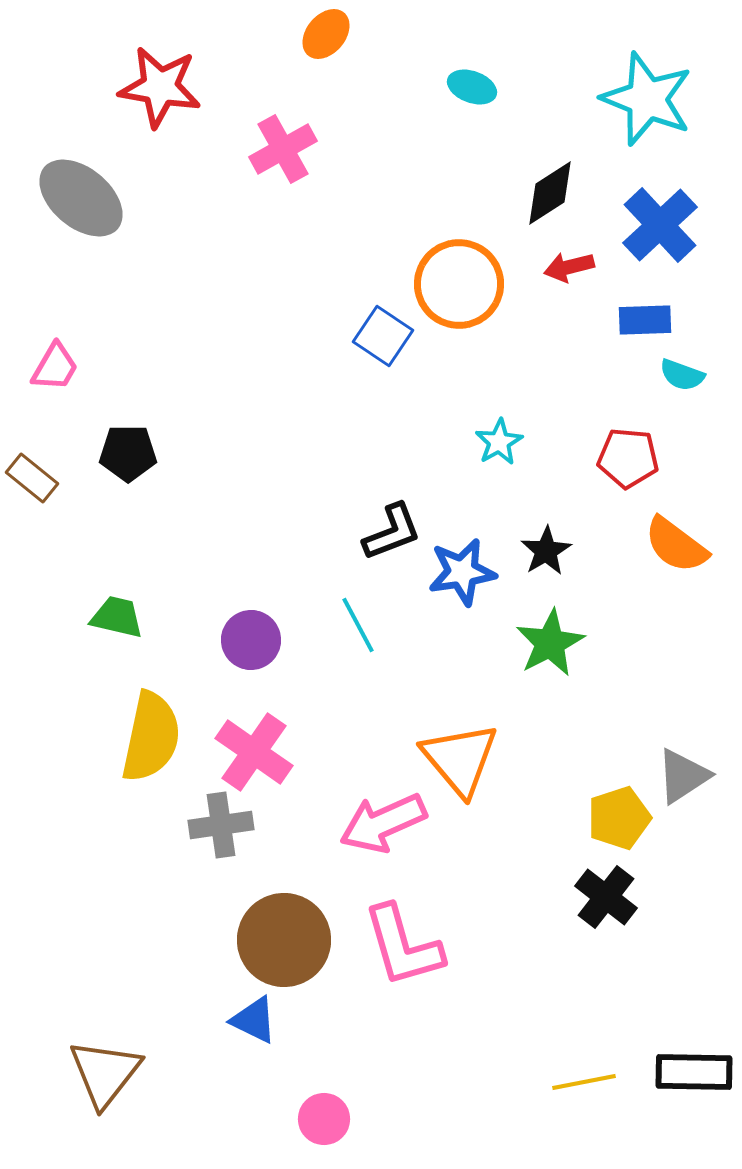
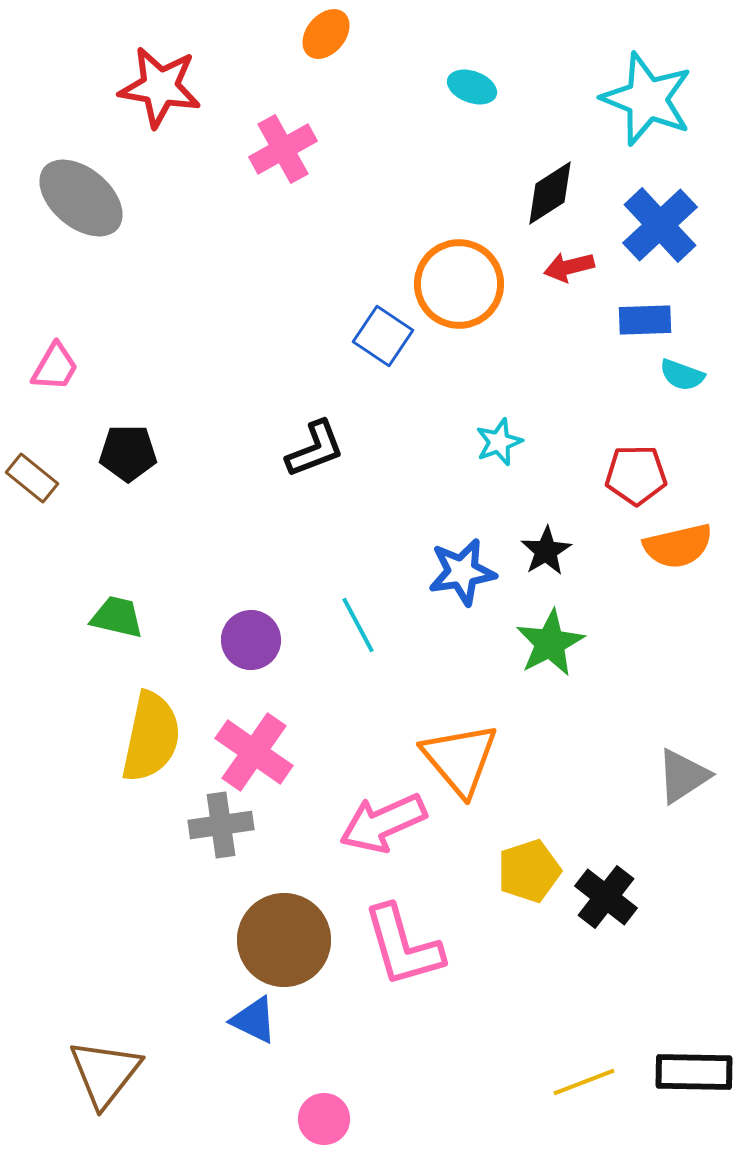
cyan star at (499, 442): rotated 9 degrees clockwise
red pentagon at (628, 458): moved 8 px right, 17 px down; rotated 6 degrees counterclockwise
black L-shape at (392, 532): moved 77 px left, 83 px up
orange semicircle at (676, 545): moved 2 px right, 1 px down; rotated 50 degrees counterclockwise
yellow pentagon at (619, 818): moved 90 px left, 53 px down
yellow line at (584, 1082): rotated 10 degrees counterclockwise
